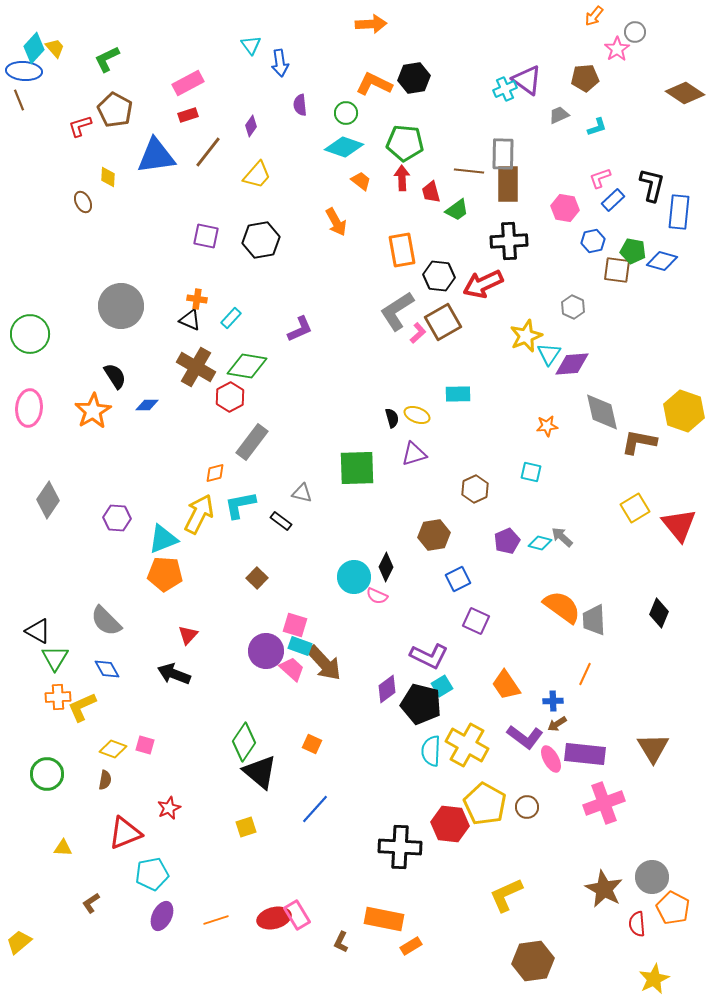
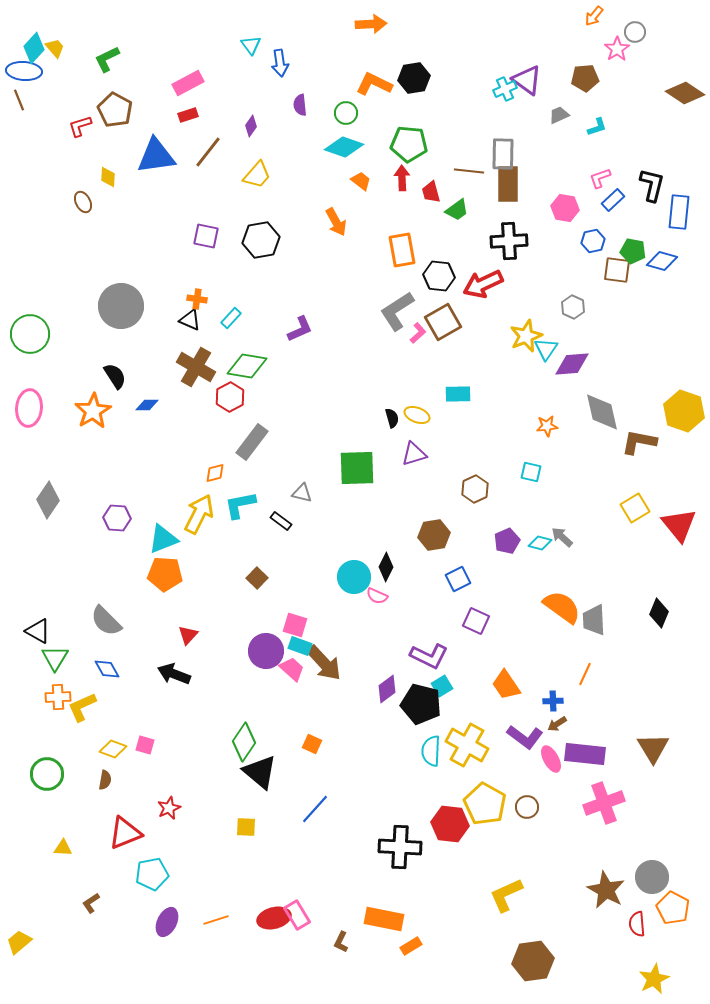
green pentagon at (405, 143): moved 4 px right, 1 px down
cyan triangle at (549, 354): moved 3 px left, 5 px up
yellow square at (246, 827): rotated 20 degrees clockwise
brown star at (604, 889): moved 2 px right, 1 px down
purple ellipse at (162, 916): moved 5 px right, 6 px down
